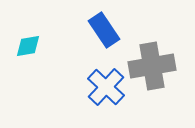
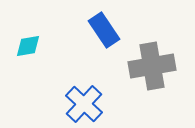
blue cross: moved 22 px left, 17 px down
